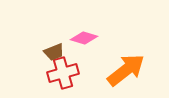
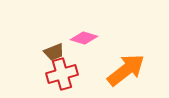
red cross: moved 1 px left, 1 px down
